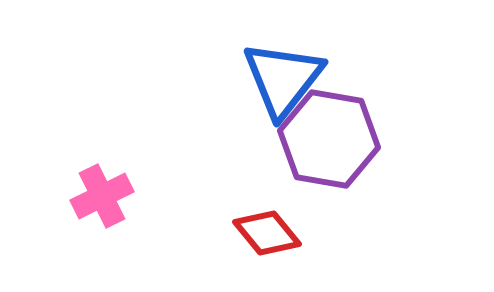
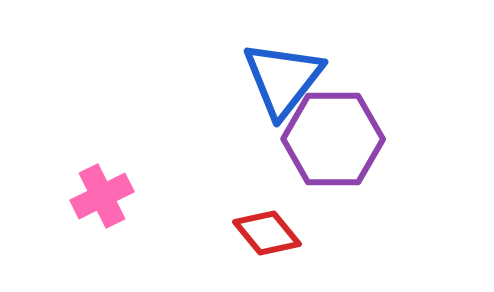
purple hexagon: moved 4 px right; rotated 10 degrees counterclockwise
